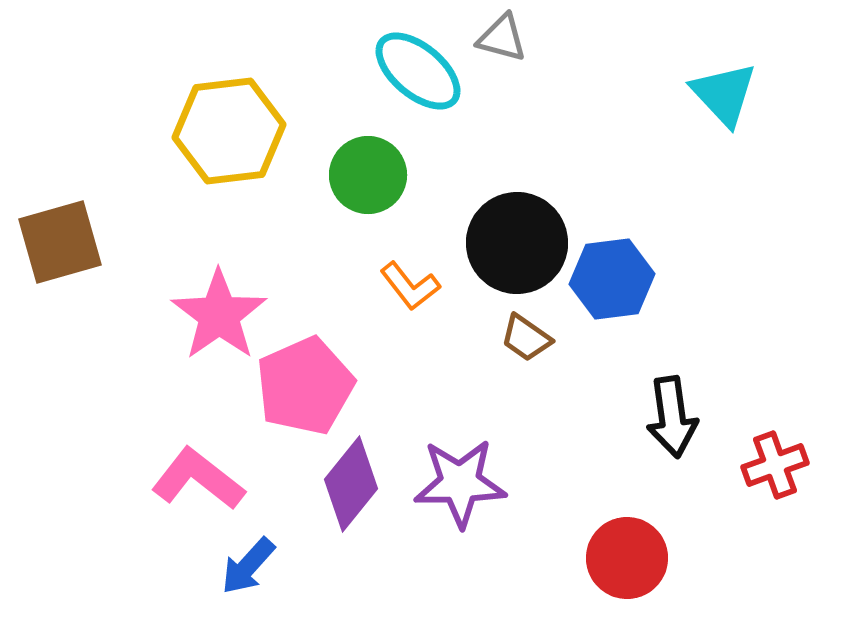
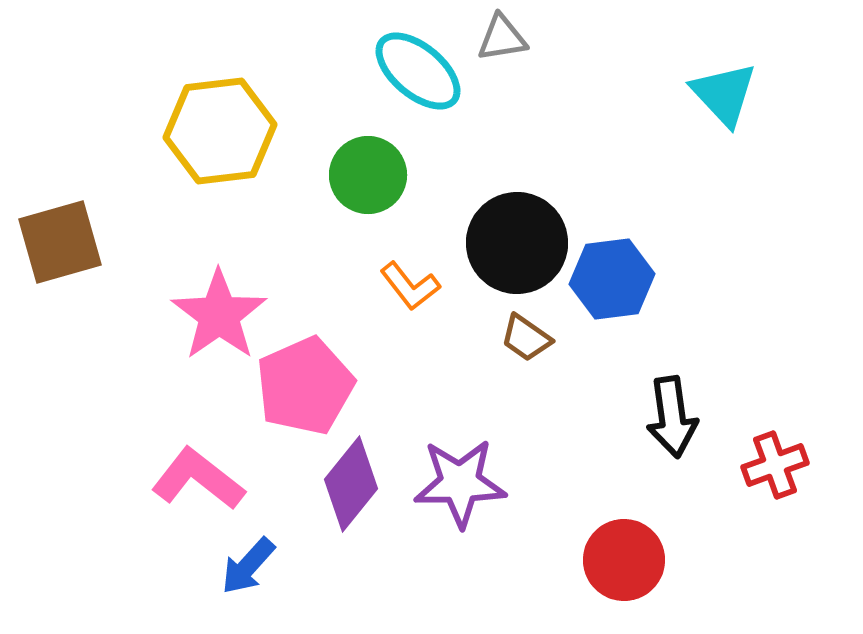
gray triangle: rotated 24 degrees counterclockwise
yellow hexagon: moved 9 px left
red circle: moved 3 px left, 2 px down
